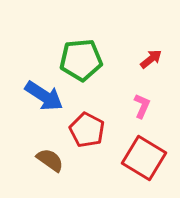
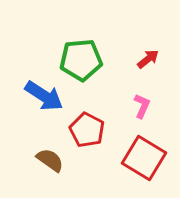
red arrow: moved 3 px left
